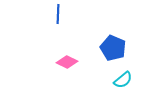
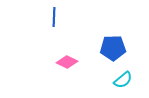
blue line: moved 4 px left, 3 px down
blue pentagon: rotated 25 degrees counterclockwise
